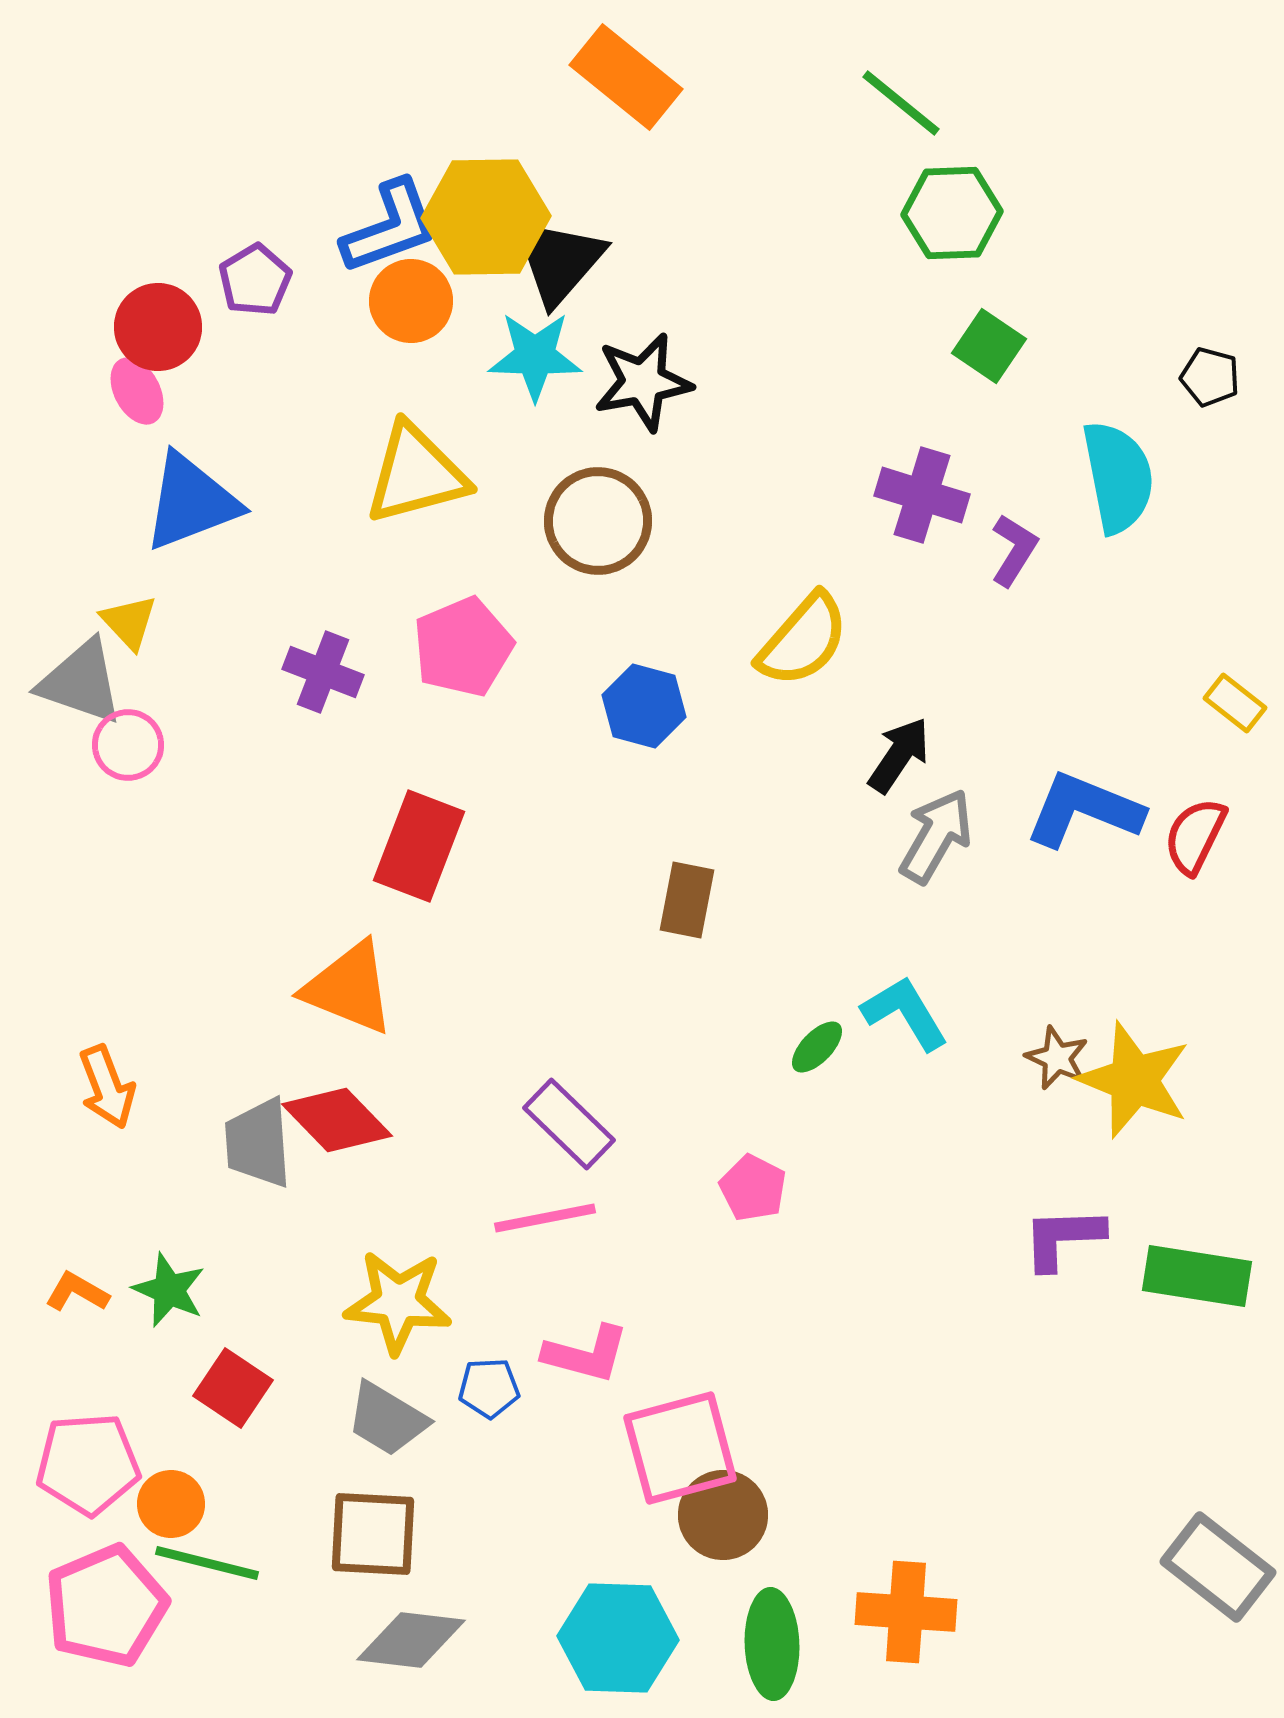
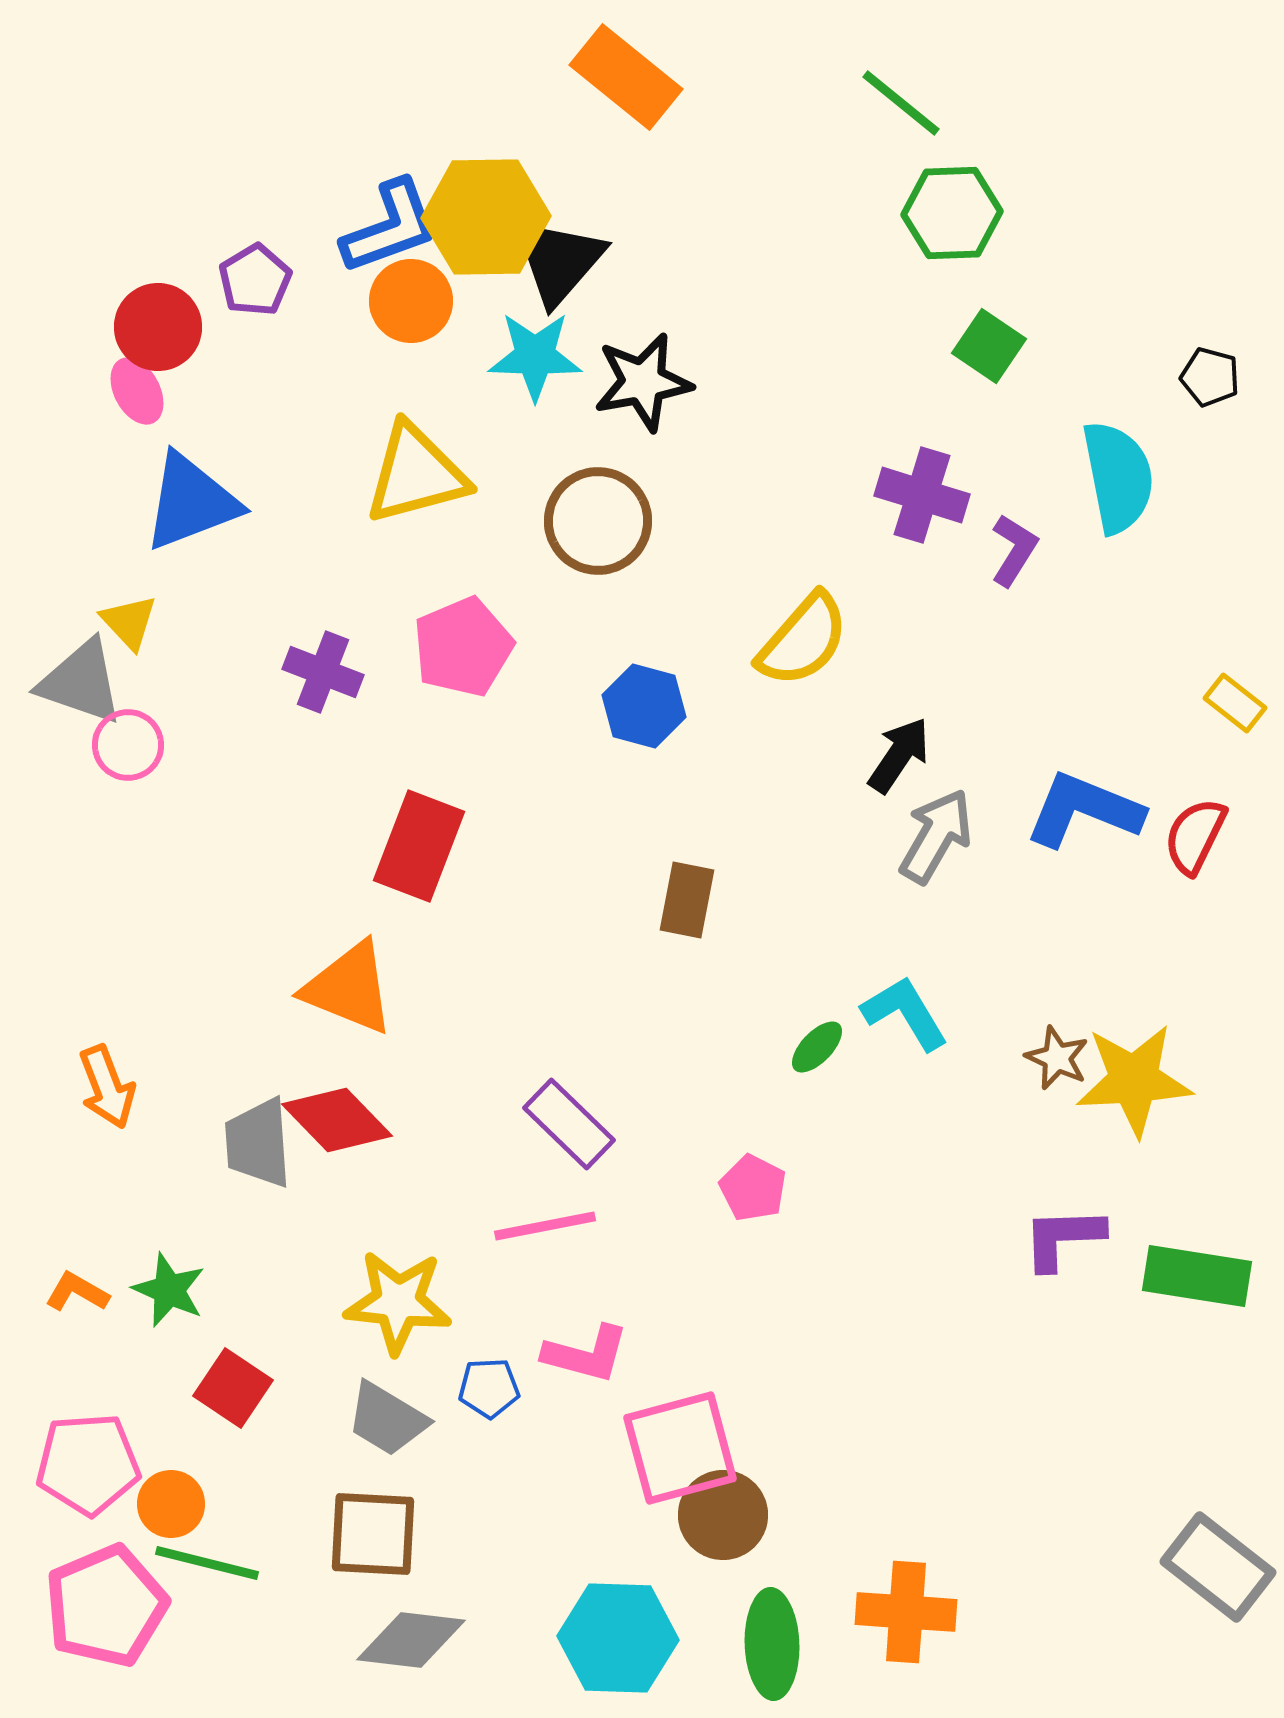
yellow star at (1134, 1080): rotated 25 degrees counterclockwise
pink line at (545, 1218): moved 8 px down
